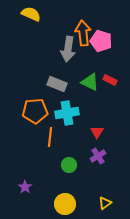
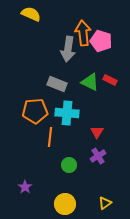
cyan cross: rotated 15 degrees clockwise
